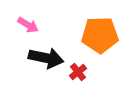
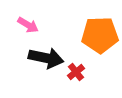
red cross: moved 2 px left
